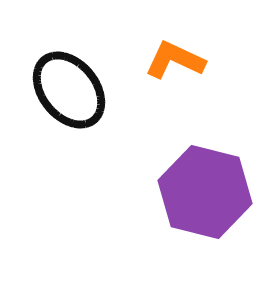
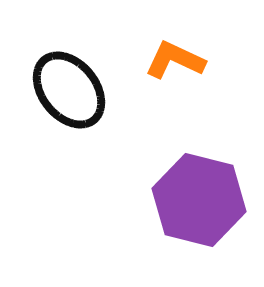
purple hexagon: moved 6 px left, 8 px down
